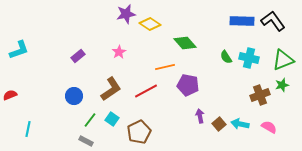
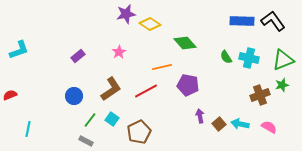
orange line: moved 3 px left
